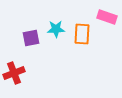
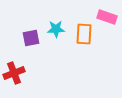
orange rectangle: moved 2 px right
